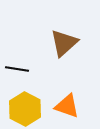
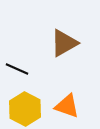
brown triangle: rotated 12 degrees clockwise
black line: rotated 15 degrees clockwise
